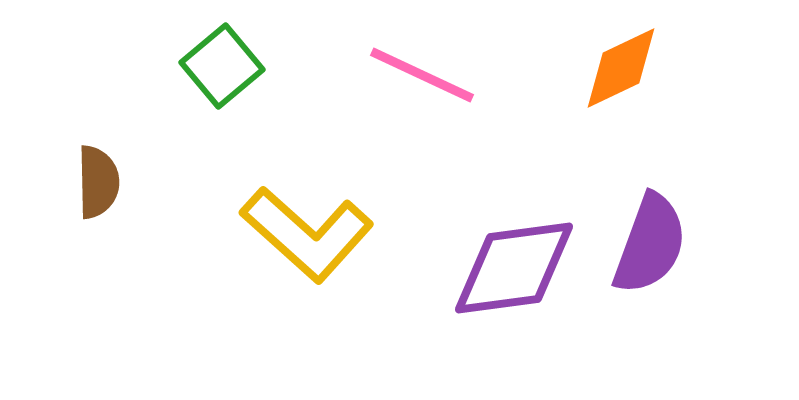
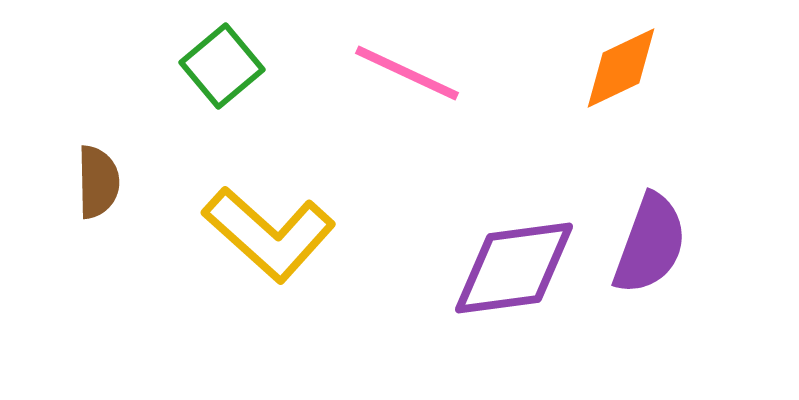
pink line: moved 15 px left, 2 px up
yellow L-shape: moved 38 px left
